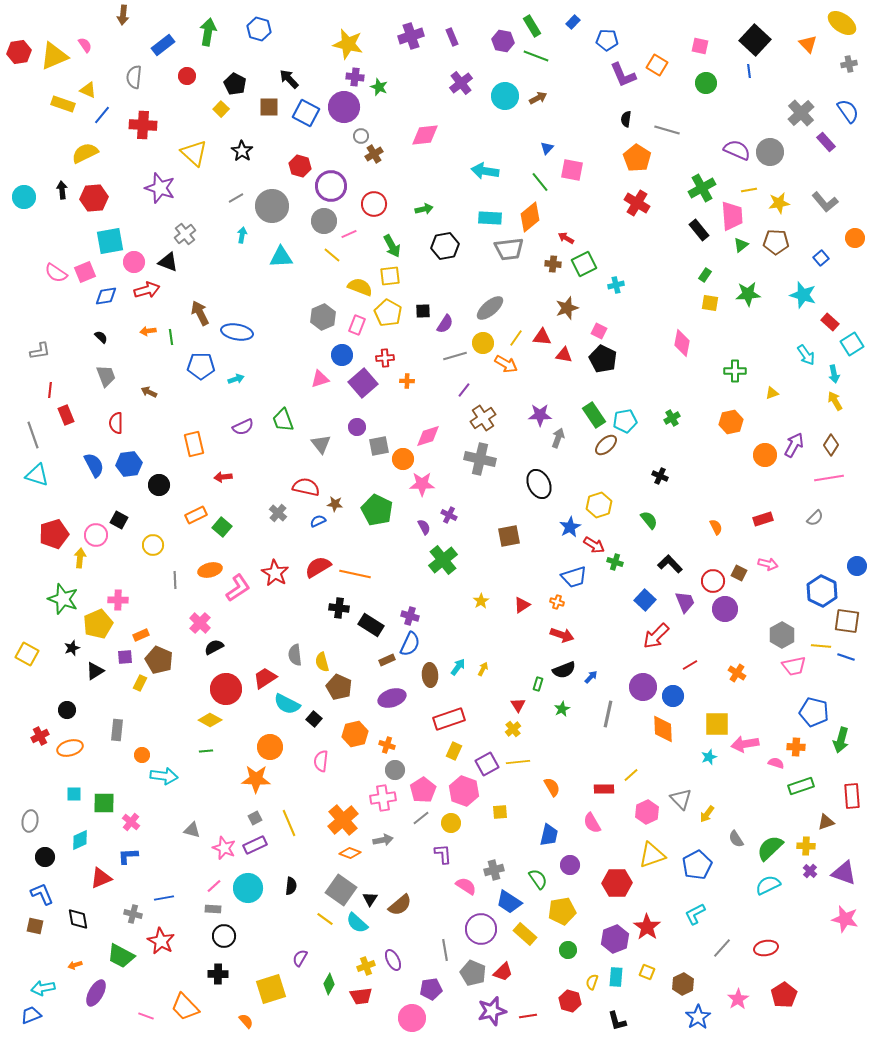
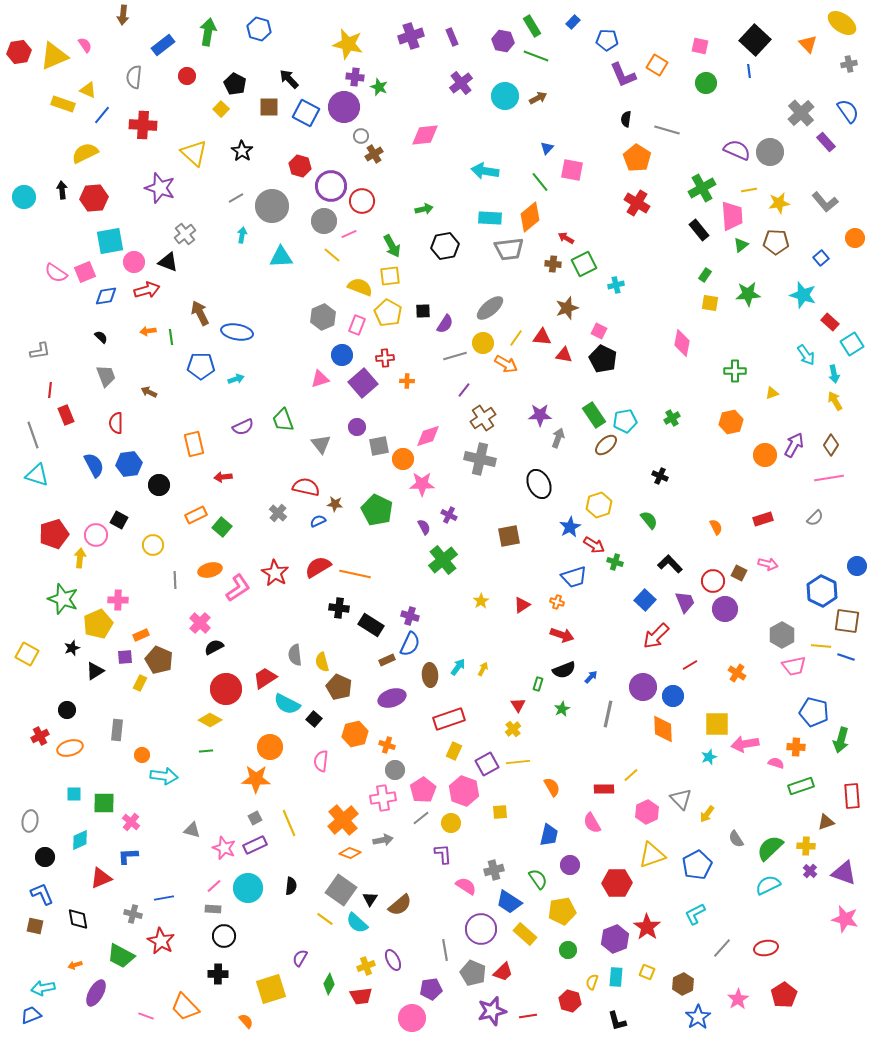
red circle at (374, 204): moved 12 px left, 3 px up
